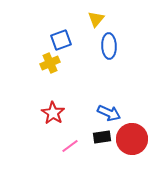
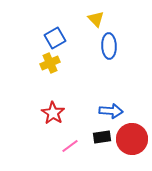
yellow triangle: rotated 24 degrees counterclockwise
blue square: moved 6 px left, 2 px up; rotated 10 degrees counterclockwise
blue arrow: moved 2 px right, 2 px up; rotated 20 degrees counterclockwise
